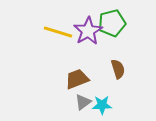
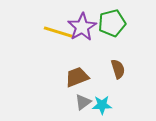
purple star: moved 6 px left, 4 px up
brown trapezoid: moved 2 px up
